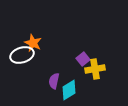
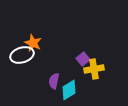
yellow cross: moved 1 px left
